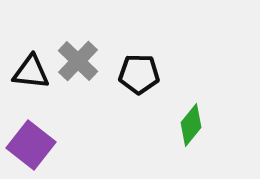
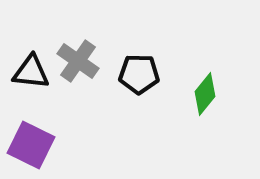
gray cross: rotated 9 degrees counterclockwise
green diamond: moved 14 px right, 31 px up
purple square: rotated 12 degrees counterclockwise
